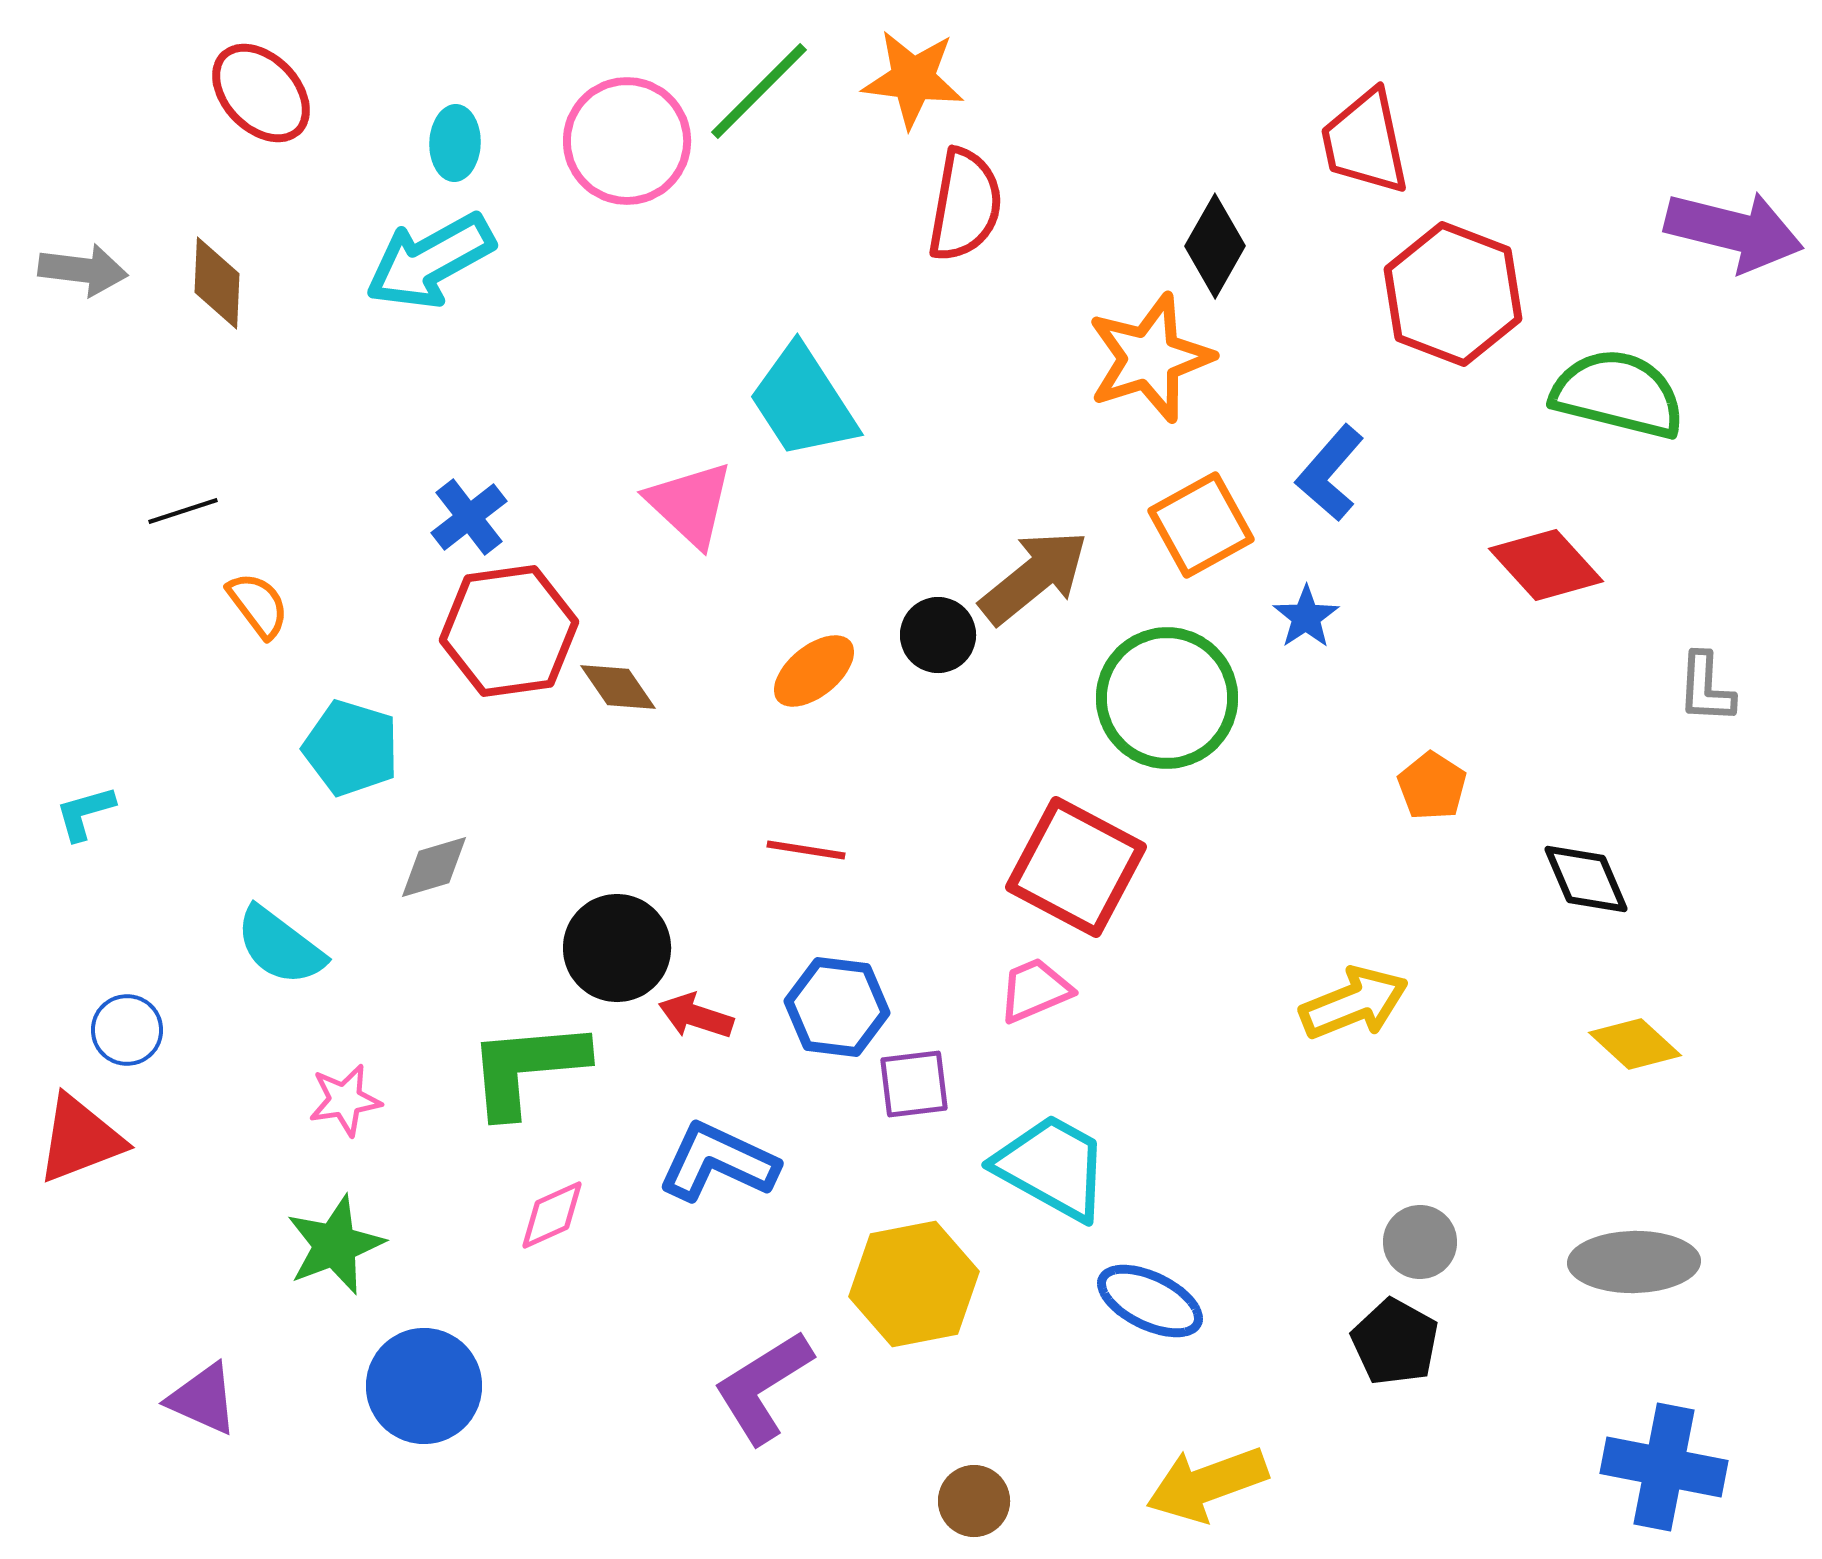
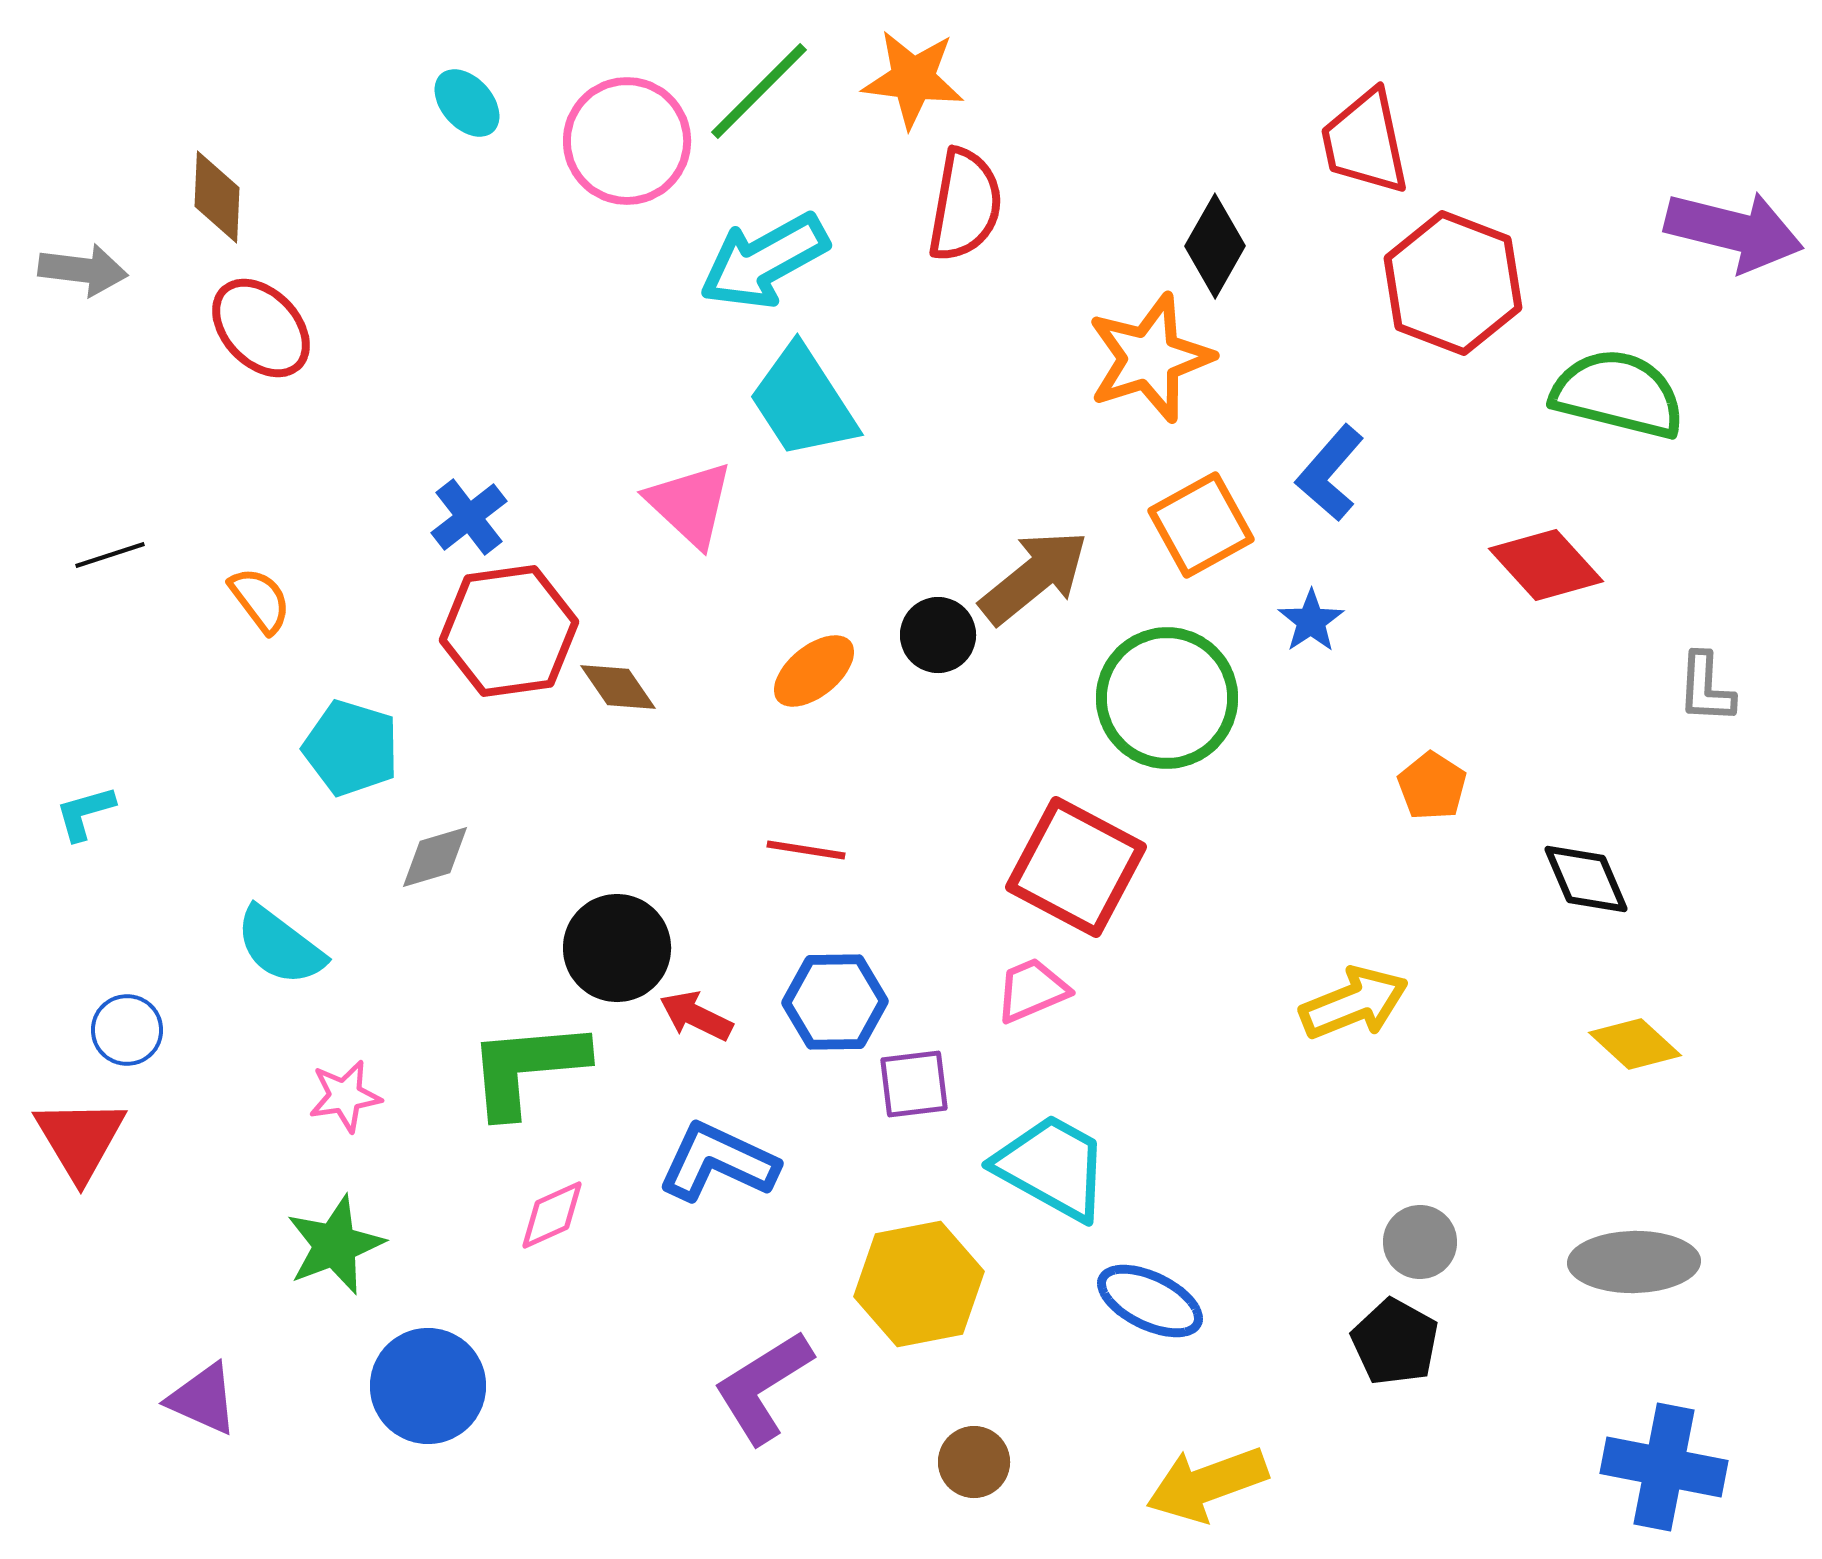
red ellipse at (261, 93): moved 235 px down
cyan ellipse at (455, 143): moved 12 px right, 40 px up; rotated 44 degrees counterclockwise
cyan arrow at (430, 261): moved 334 px right
brown diamond at (217, 283): moved 86 px up
red hexagon at (1453, 294): moved 11 px up
black line at (183, 511): moved 73 px left, 44 px down
orange semicircle at (258, 605): moved 2 px right, 5 px up
blue star at (1306, 617): moved 5 px right, 4 px down
gray diamond at (434, 867): moved 1 px right, 10 px up
pink trapezoid at (1035, 990): moved 3 px left
blue hexagon at (837, 1007): moved 2 px left, 5 px up; rotated 8 degrees counterclockwise
red arrow at (696, 1016): rotated 8 degrees clockwise
pink star at (345, 1100): moved 4 px up
red triangle at (80, 1139): rotated 40 degrees counterclockwise
yellow hexagon at (914, 1284): moved 5 px right
blue circle at (424, 1386): moved 4 px right
brown circle at (974, 1501): moved 39 px up
